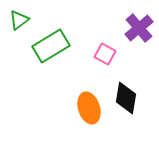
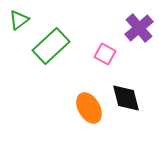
green rectangle: rotated 12 degrees counterclockwise
black diamond: rotated 24 degrees counterclockwise
orange ellipse: rotated 12 degrees counterclockwise
